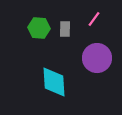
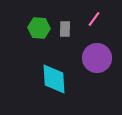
cyan diamond: moved 3 px up
